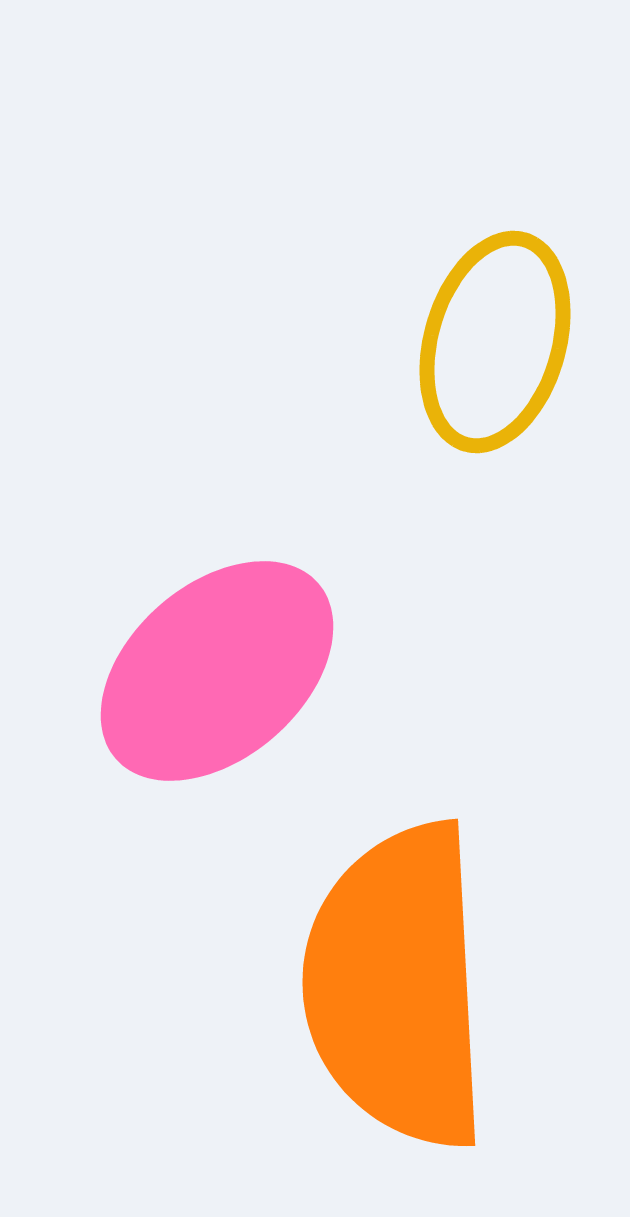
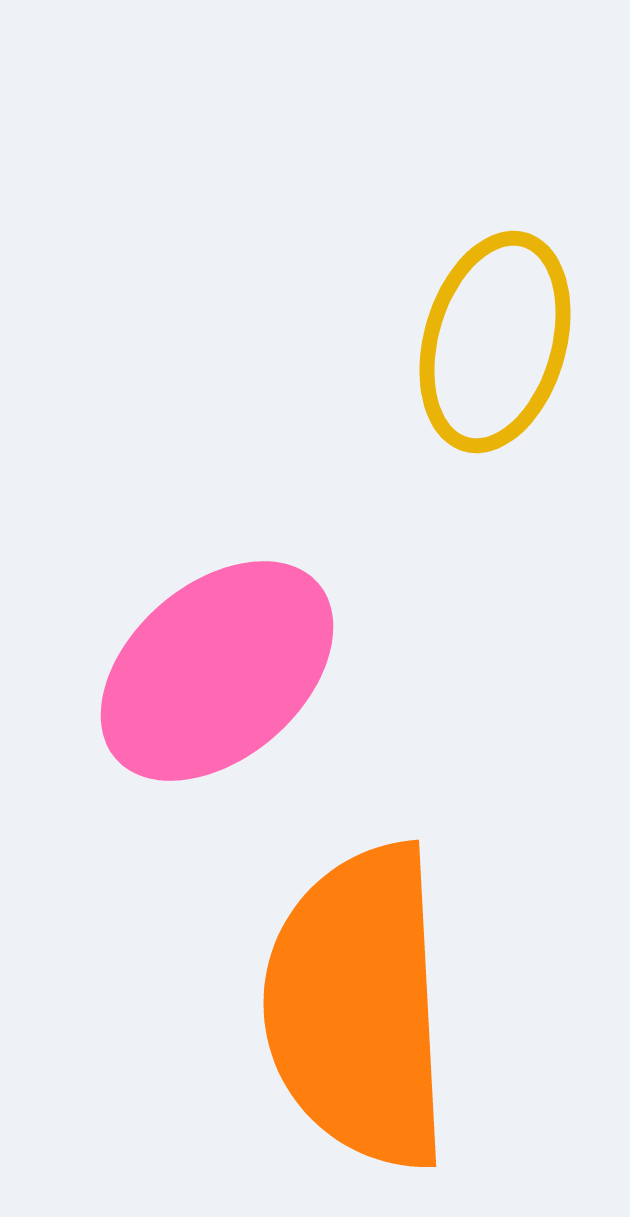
orange semicircle: moved 39 px left, 21 px down
